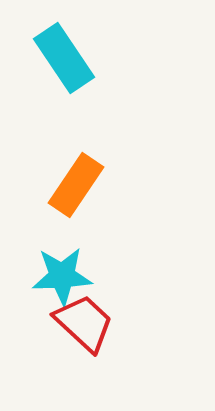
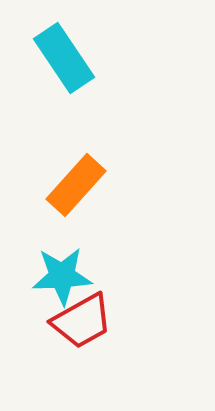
orange rectangle: rotated 8 degrees clockwise
red trapezoid: moved 2 px left, 2 px up; rotated 108 degrees clockwise
